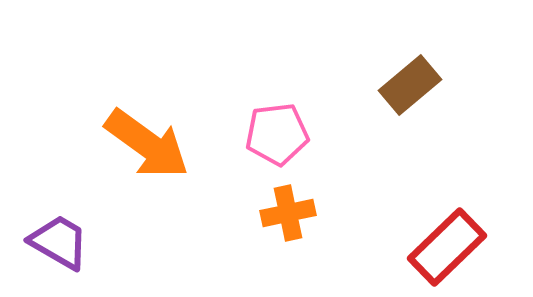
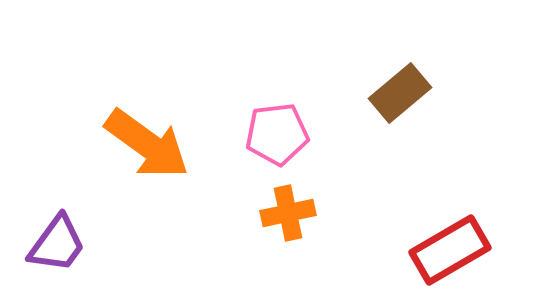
brown rectangle: moved 10 px left, 8 px down
purple trapezoid: moved 2 px left, 2 px down; rotated 96 degrees clockwise
red rectangle: moved 3 px right, 3 px down; rotated 14 degrees clockwise
